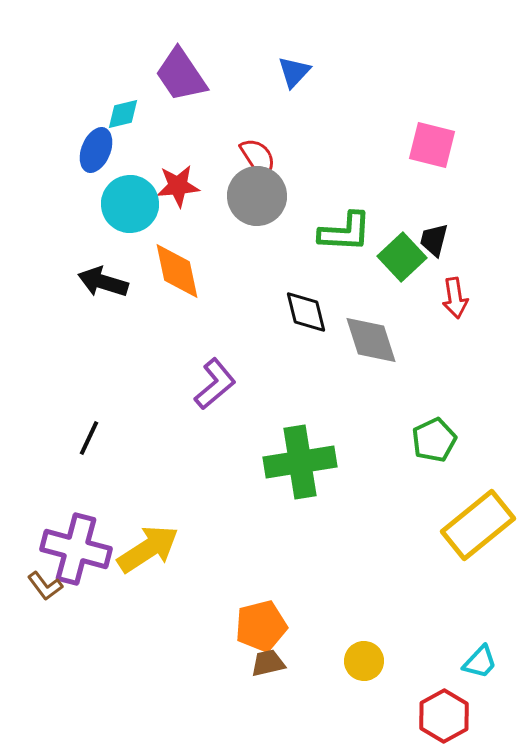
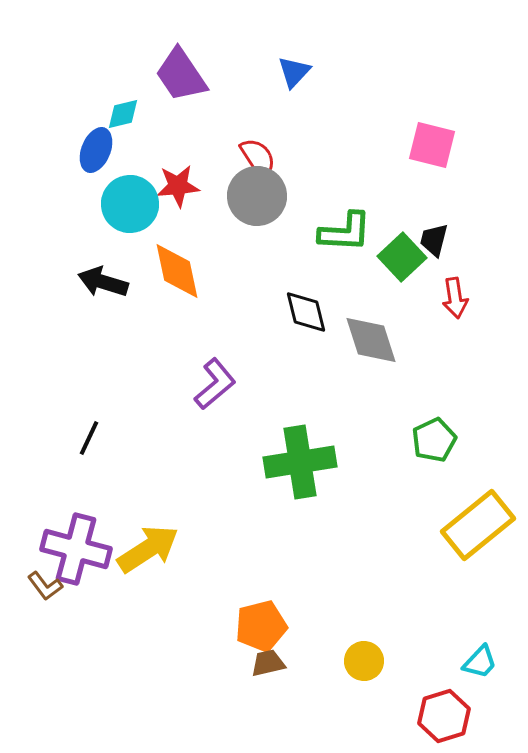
red hexagon: rotated 12 degrees clockwise
